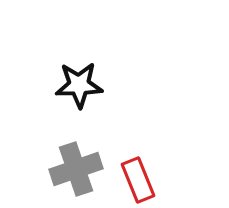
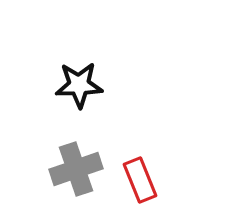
red rectangle: moved 2 px right
